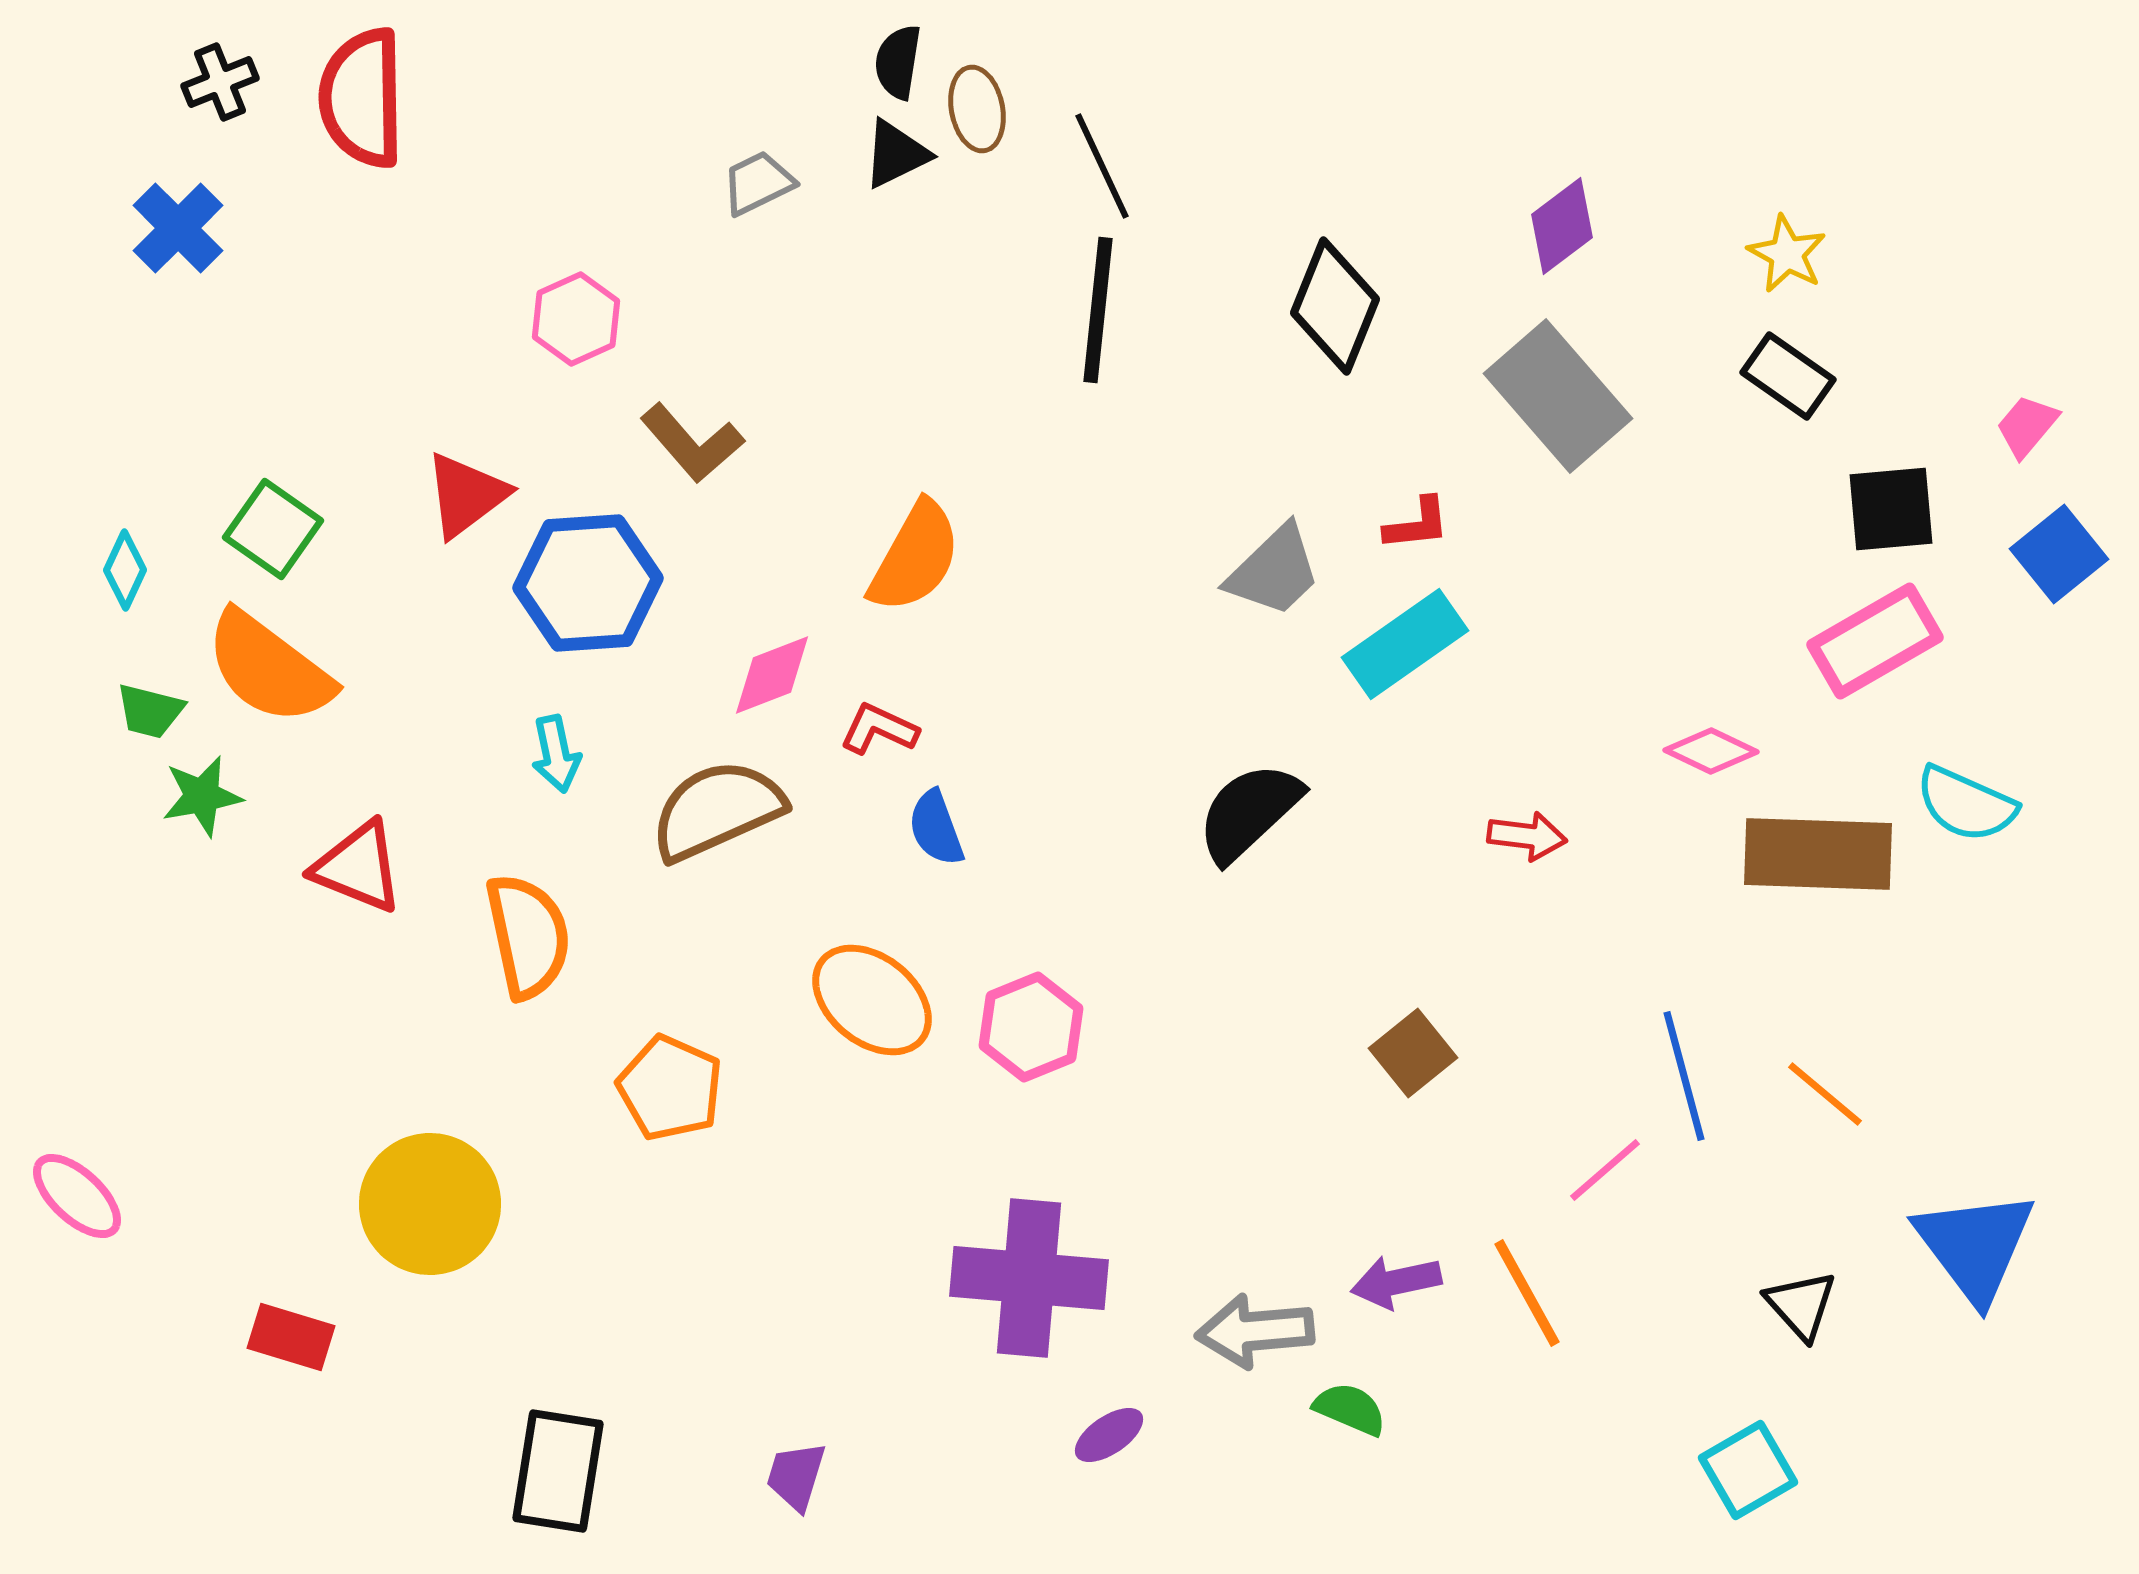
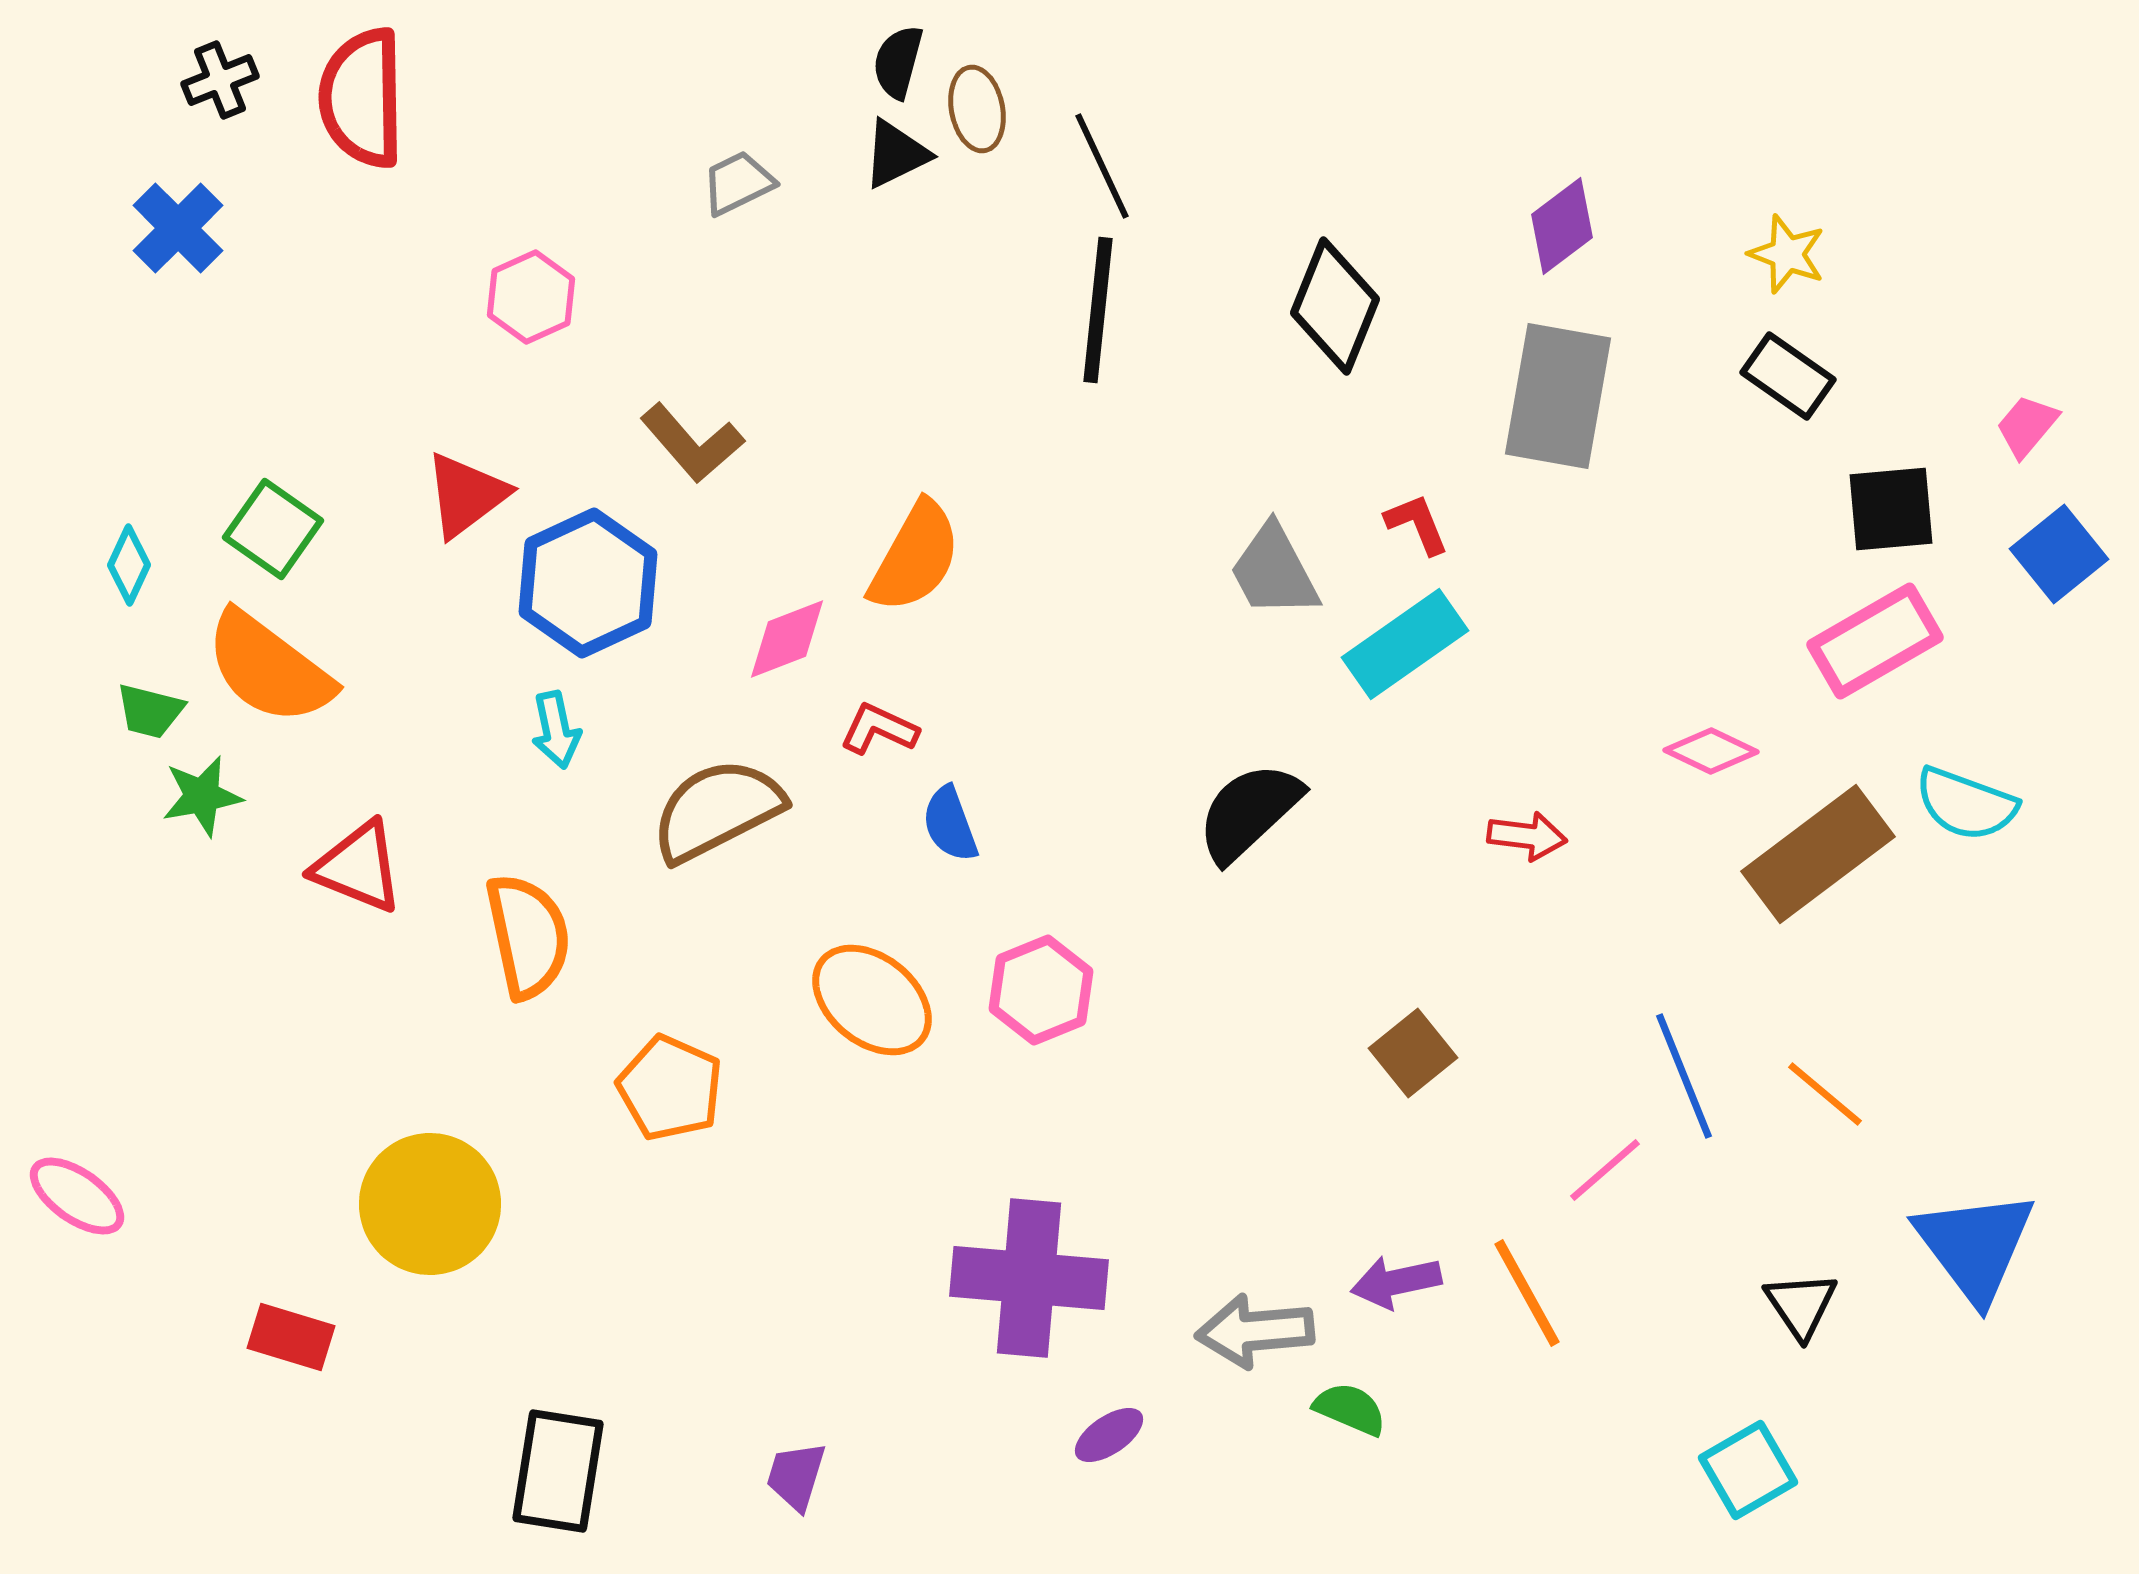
black semicircle at (898, 62): rotated 6 degrees clockwise
black cross at (220, 82): moved 2 px up
gray trapezoid at (758, 183): moved 20 px left
yellow star at (1787, 254): rotated 8 degrees counterclockwise
pink hexagon at (576, 319): moved 45 px left, 22 px up
gray rectangle at (1558, 396): rotated 51 degrees clockwise
red L-shape at (1417, 524): rotated 106 degrees counterclockwise
cyan diamond at (125, 570): moved 4 px right, 5 px up
gray trapezoid at (1274, 571): rotated 106 degrees clockwise
blue hexagon at (588, 583): rotated 21 degrees counterclockwise
pink diamond at (772, 675): moved 15 px right, 36 px up
cyan arrow at (556, 754): moved 24 px up
cyan semicircle at (1966, 804): rotated 4 degrees counterclockwise
brown semicircle at (717, 810): rotated 3 degrees counterclockwise
blue semicircle at (936, 828): moved 14 px right, 4 px up
brown rectangle at (1818, 854): rotated 39 degrees counterclockwise
pink hexagon at (1031, 1027): moved 10 px right, 37 px up
blue line at (1684, 1076): rotated 7 degrees counterclockwise
pink ellipse at (77, 1196): rotated 8 degrees counterclockwise
black triangle at (1801, 1305): rotated 8 degrees clockwise
